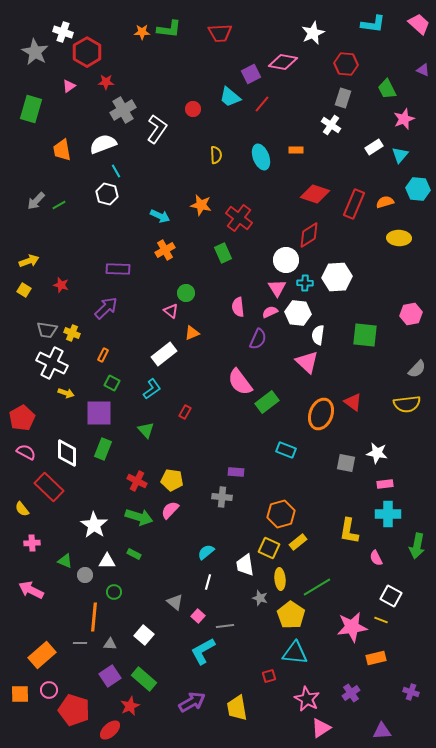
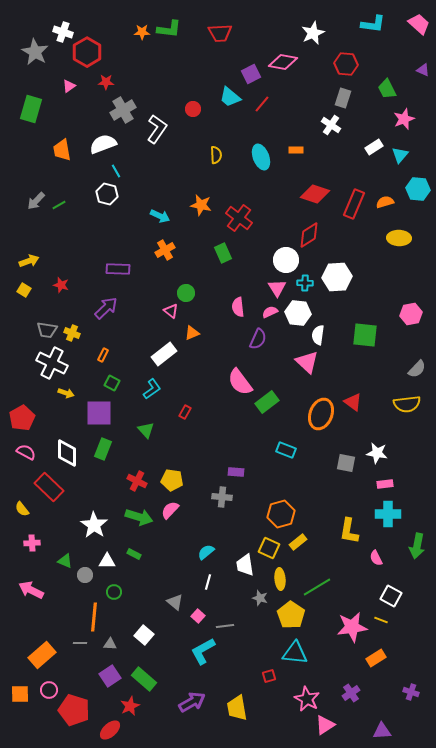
orange rectangle at (376, 658): rotated 18 degrees counterclockwise
pink triangle at (321, 728): moved 4 px right, 3 px up
